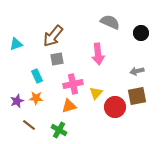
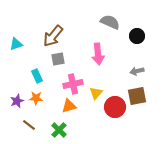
black circle: moved 4 px left, 3 px down
gray square: moved 1 px right
green cross: rotated 14 degrees clockwise
